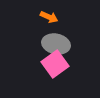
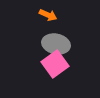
orange arrow: moved 1 px left, 2 px up
